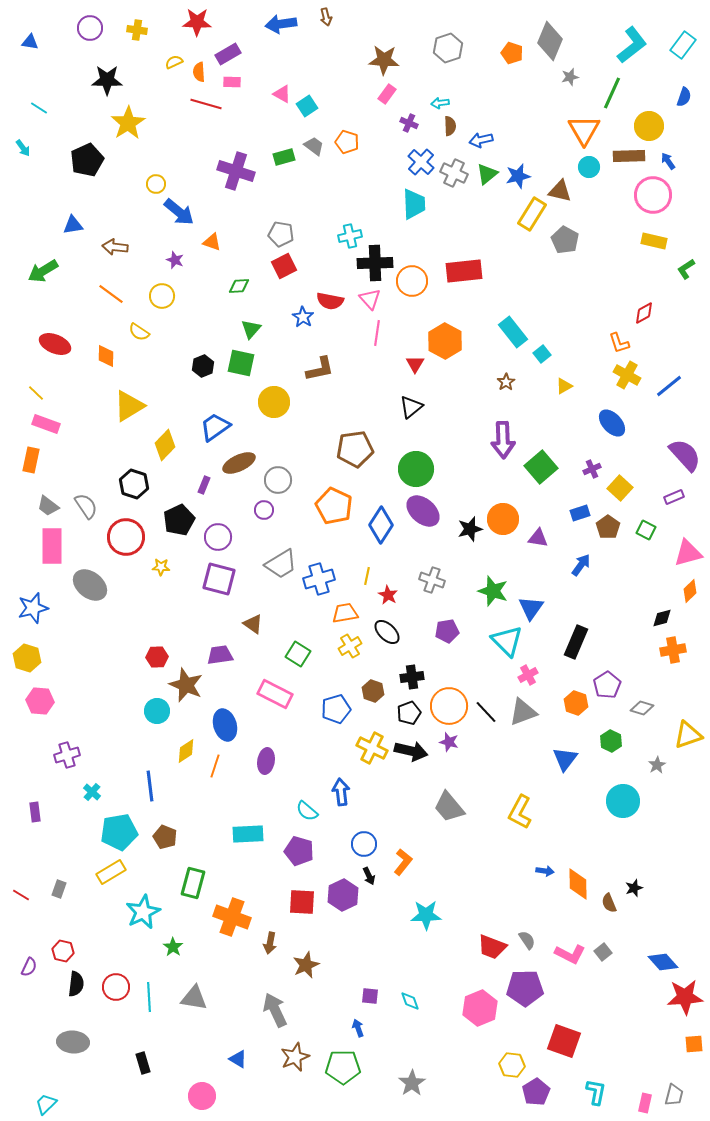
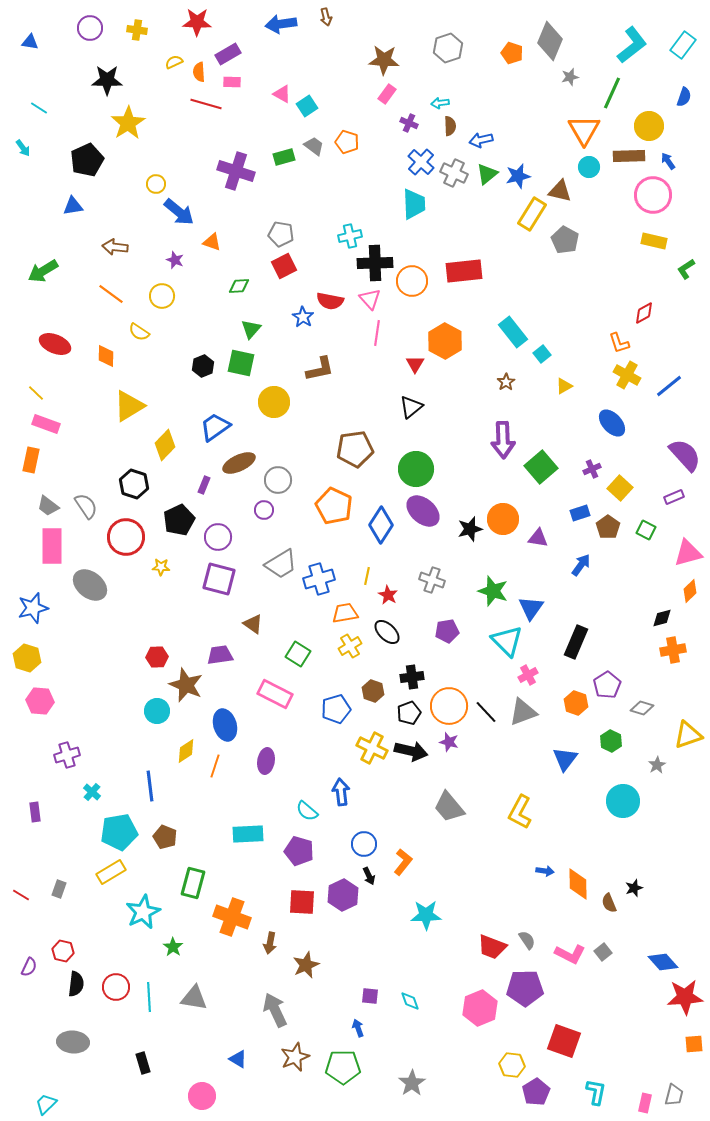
blue triangle at (73, 225): moved 19 px up
